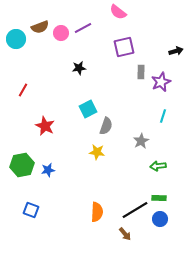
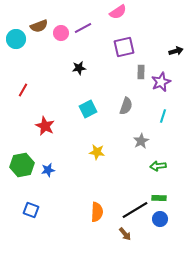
pink semicircle: rotated 72 degrees counterclockwise
brown semicircle: moved 1 px left, 1 px up
gray semicircle: moved 20 px right, 20 px up
